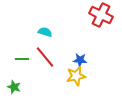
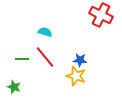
yellow star: rotated 30 degrees clockwise
